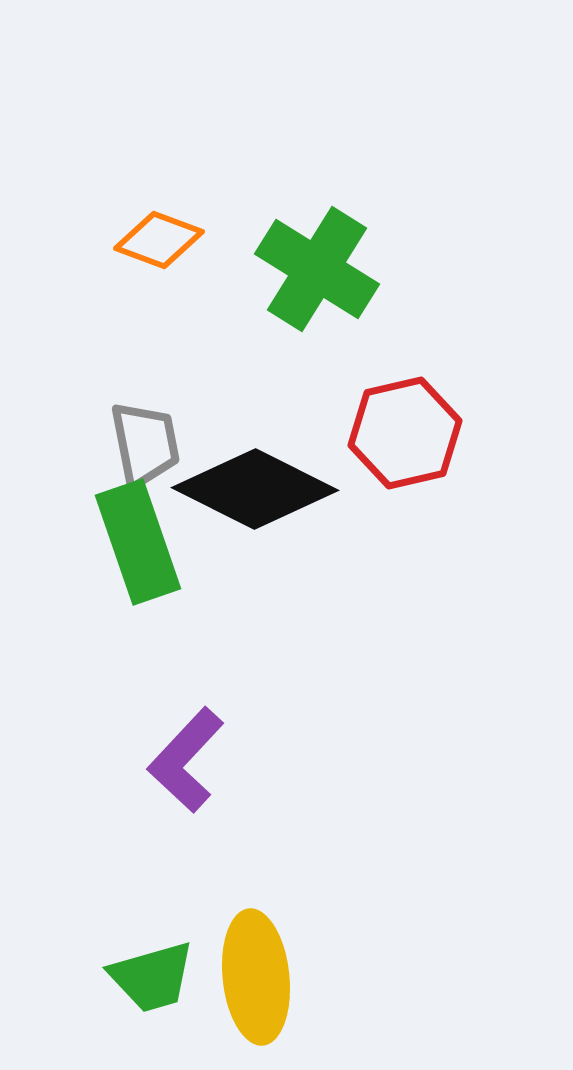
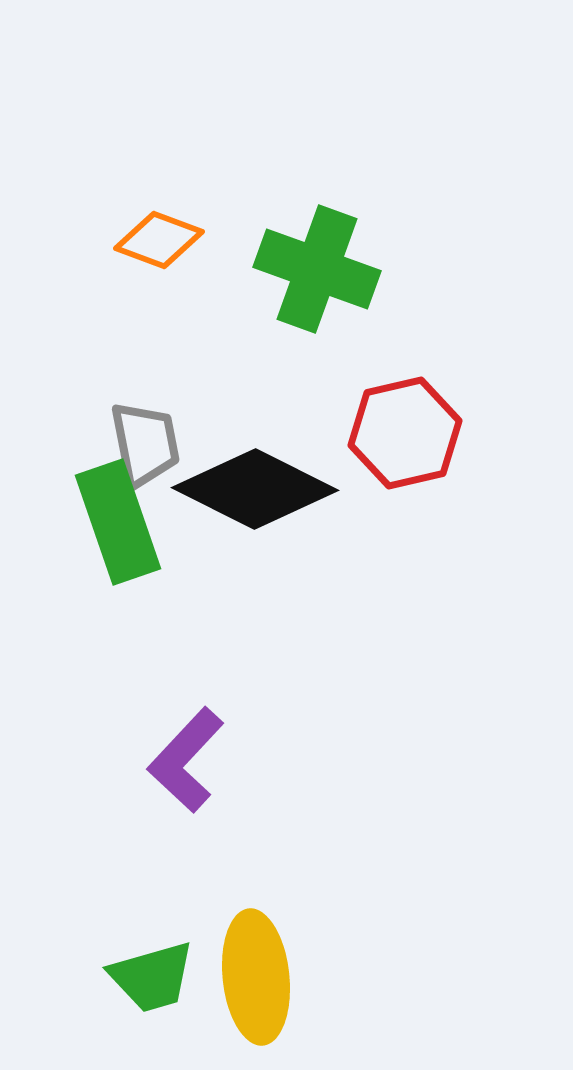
green cross: rotated 12 degrees counterclockwise
green rectangle: moved 20 px left, 20 px up
